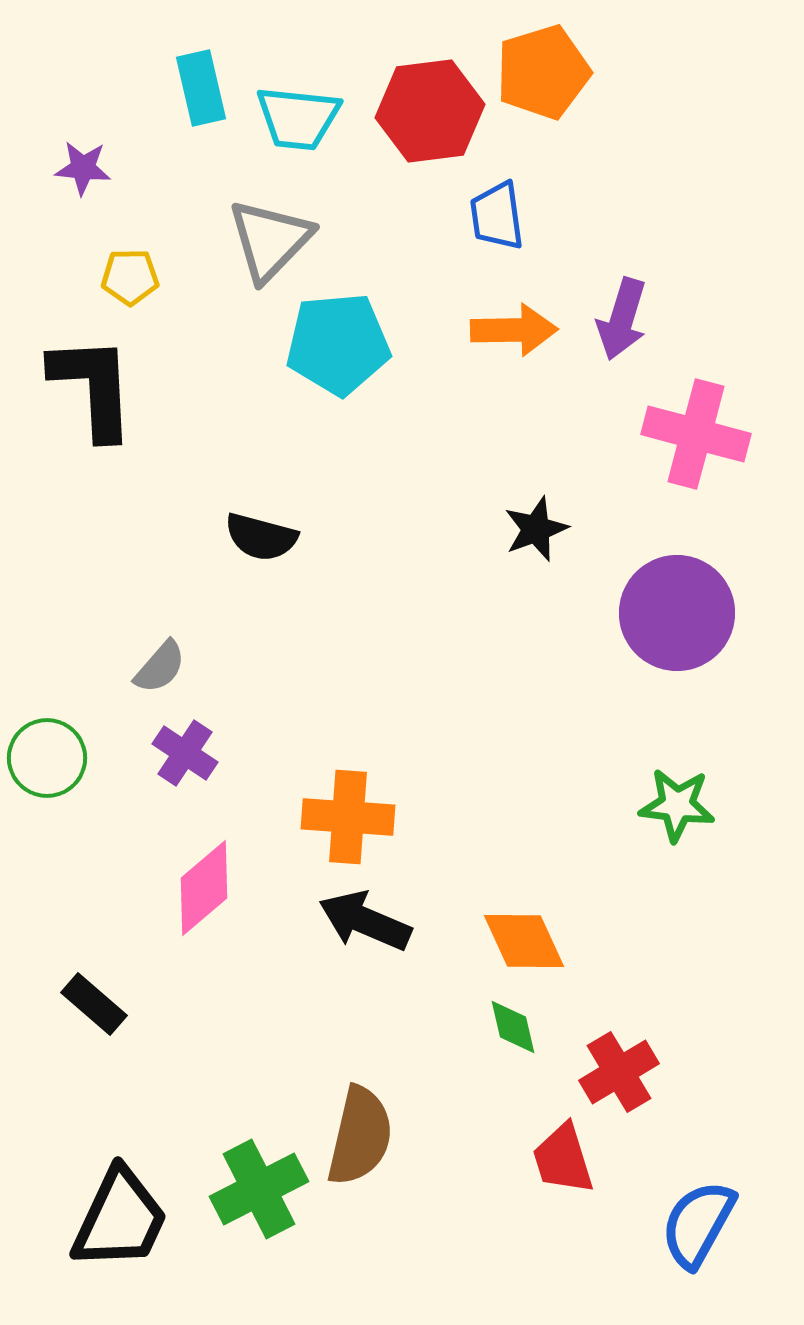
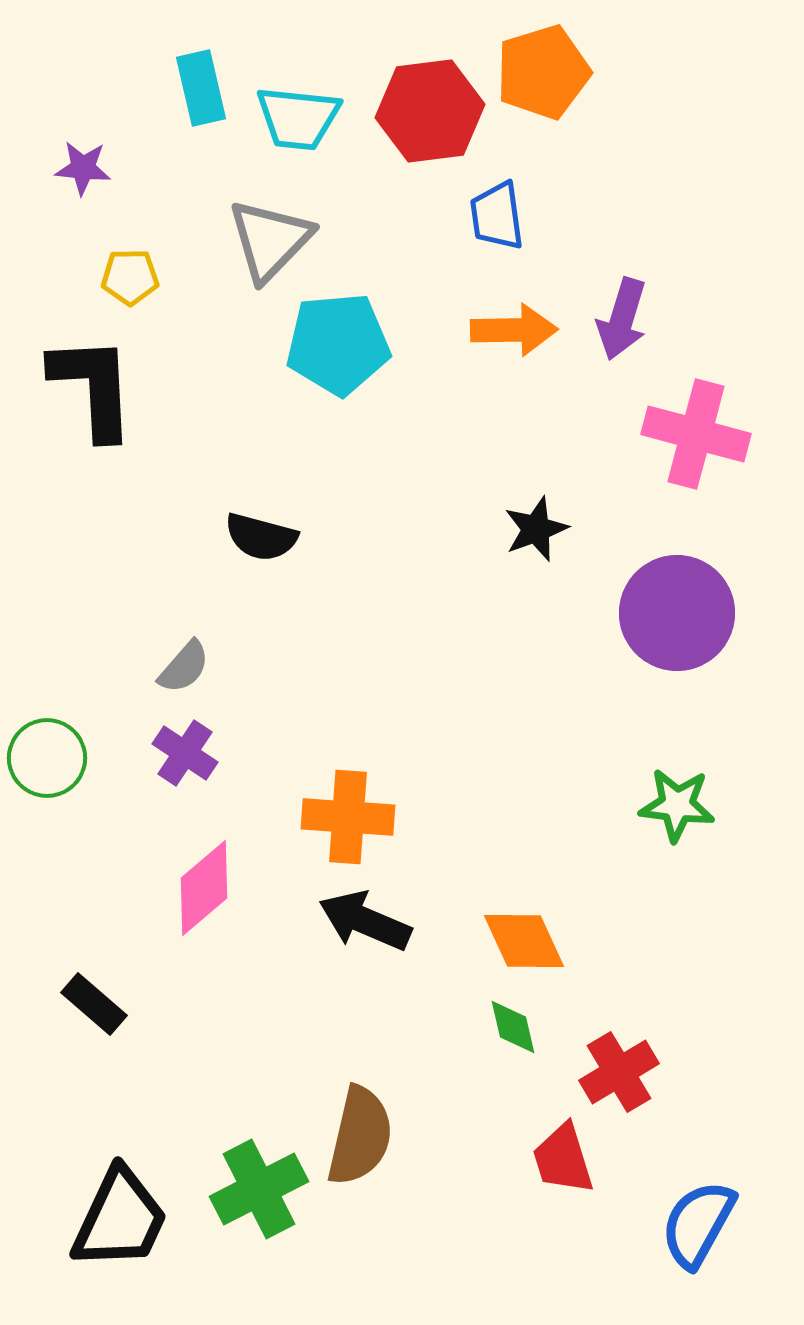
gray semicircle: moved 24 px right
